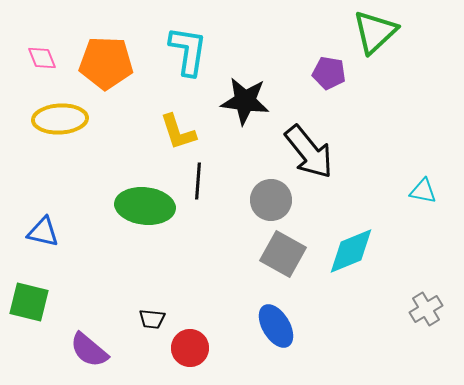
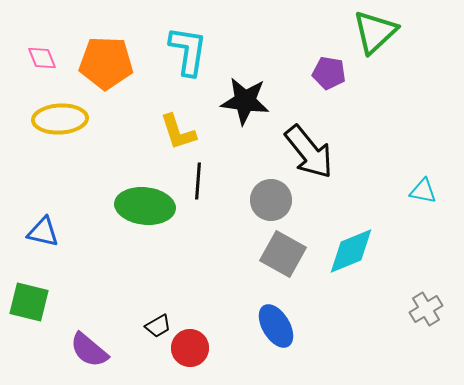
black trapezoid: moved 6 px right, 7 px down; rotated 36 degrees counterclockwise
